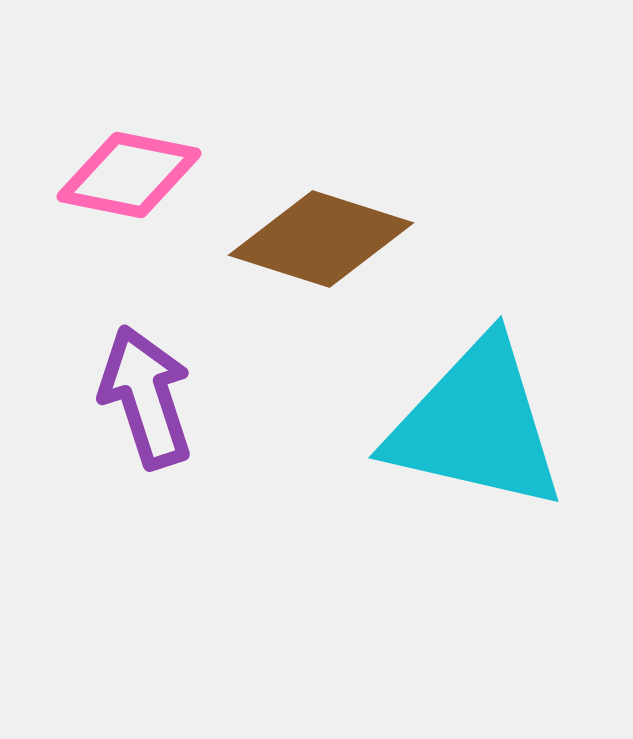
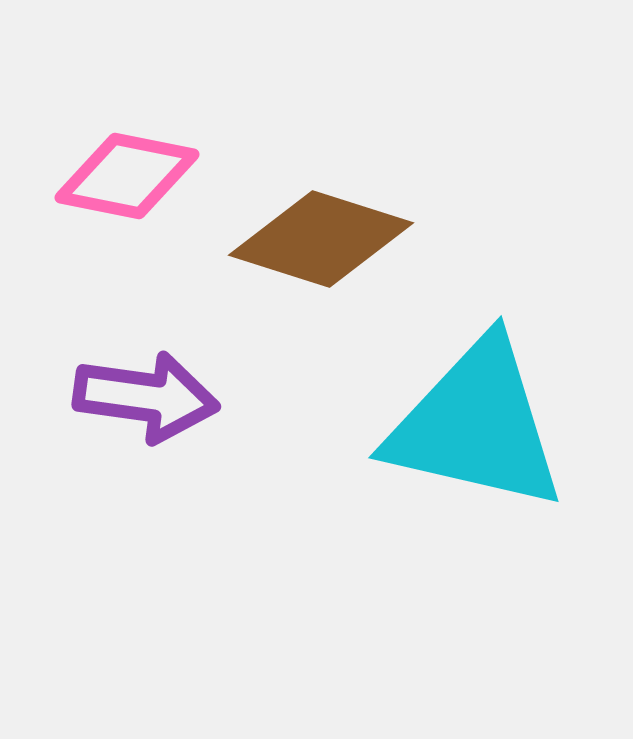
pink diamond: moved 2 px left, 1 px down
purple arrow: rotated 116 degrees clockwise
